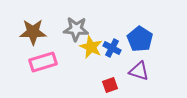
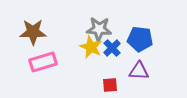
gray star: moved 23 px right
blue pentagon: rotated 25 degrees counterclockwise
blue cross: rotated 18 degrees clockwise
purple triangle: rotated 15 degrees counterclockwise
red square: rotated 14 degrees clockwise
